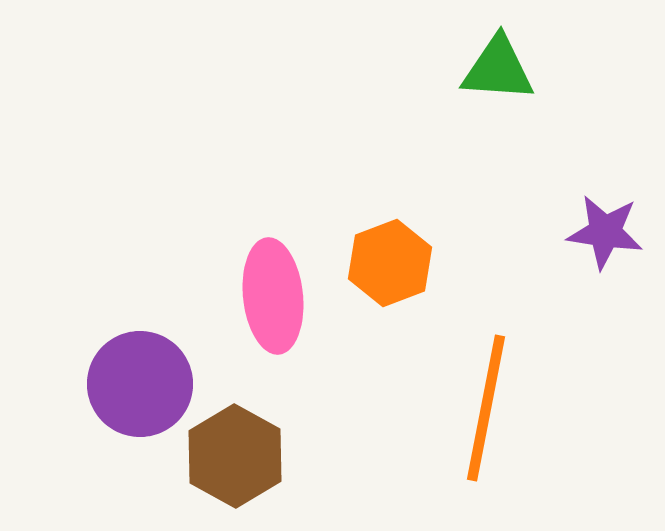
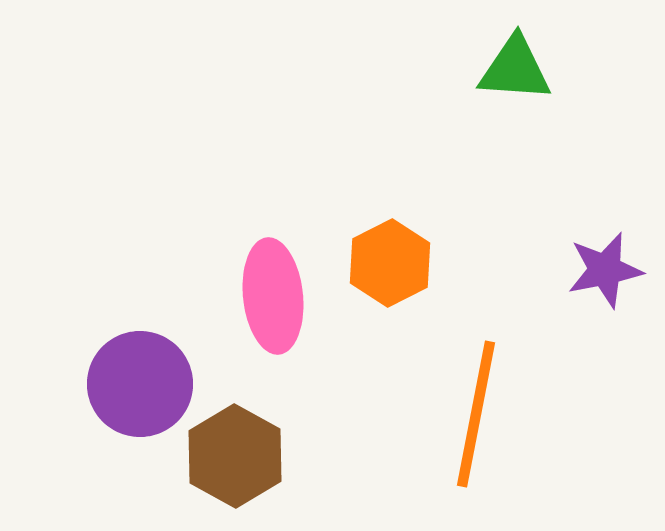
green triangle: moved 17 px right
purple star: moved 38 px down; rotated 20 degrees counterclockwise
orange hexagon: rotated 6 degrees counterclockwise
orange line: moved 10 px left, 6 px down
